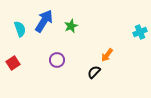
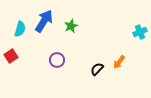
cyan semicircle: rotated 35 degrees clockwise
orange arrow: moved 12 px right, 7 px down
red square: moved 2 px left, 7 px up
black semicircle: moved 3 px right, 3 px up
